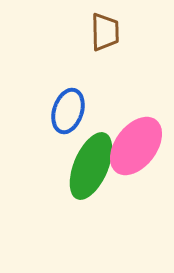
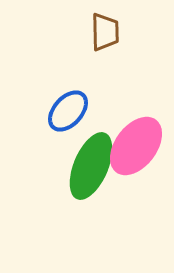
blue ellipse: rotated 24 degrees clockwise
